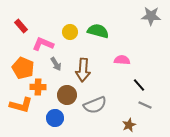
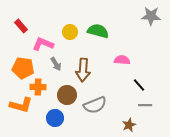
orange pentagon: rotated 15 degrees counterclockwise
gray line: rotated 24 degrees counterclockwise
